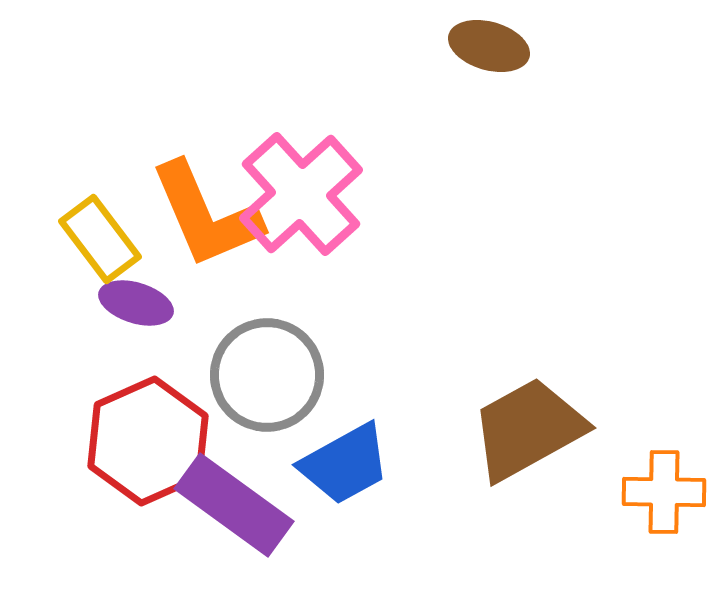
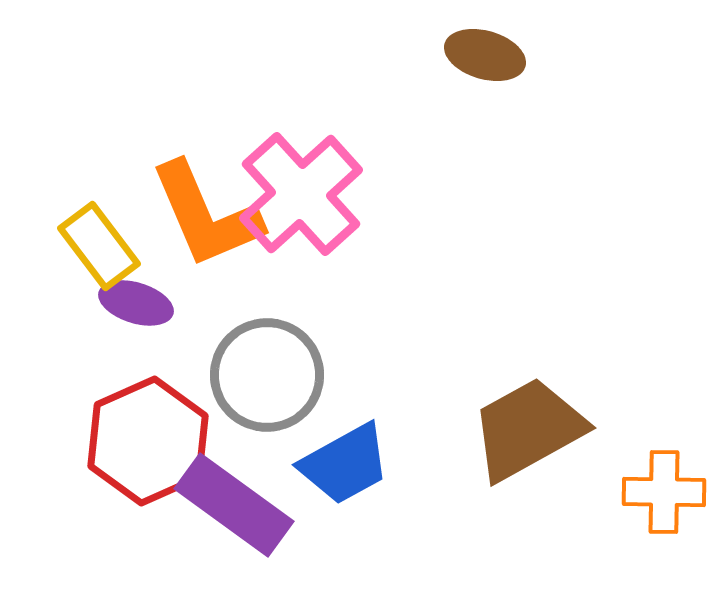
brown ellipse: moved 4 px left, 9 px down
yellow rectangle: moved 1 px left, 7 px down
